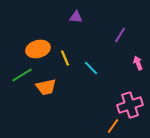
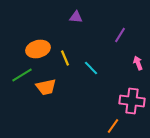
pink cross: moved 2 px right, 4 px up; rotated 25 degrees clockwise
